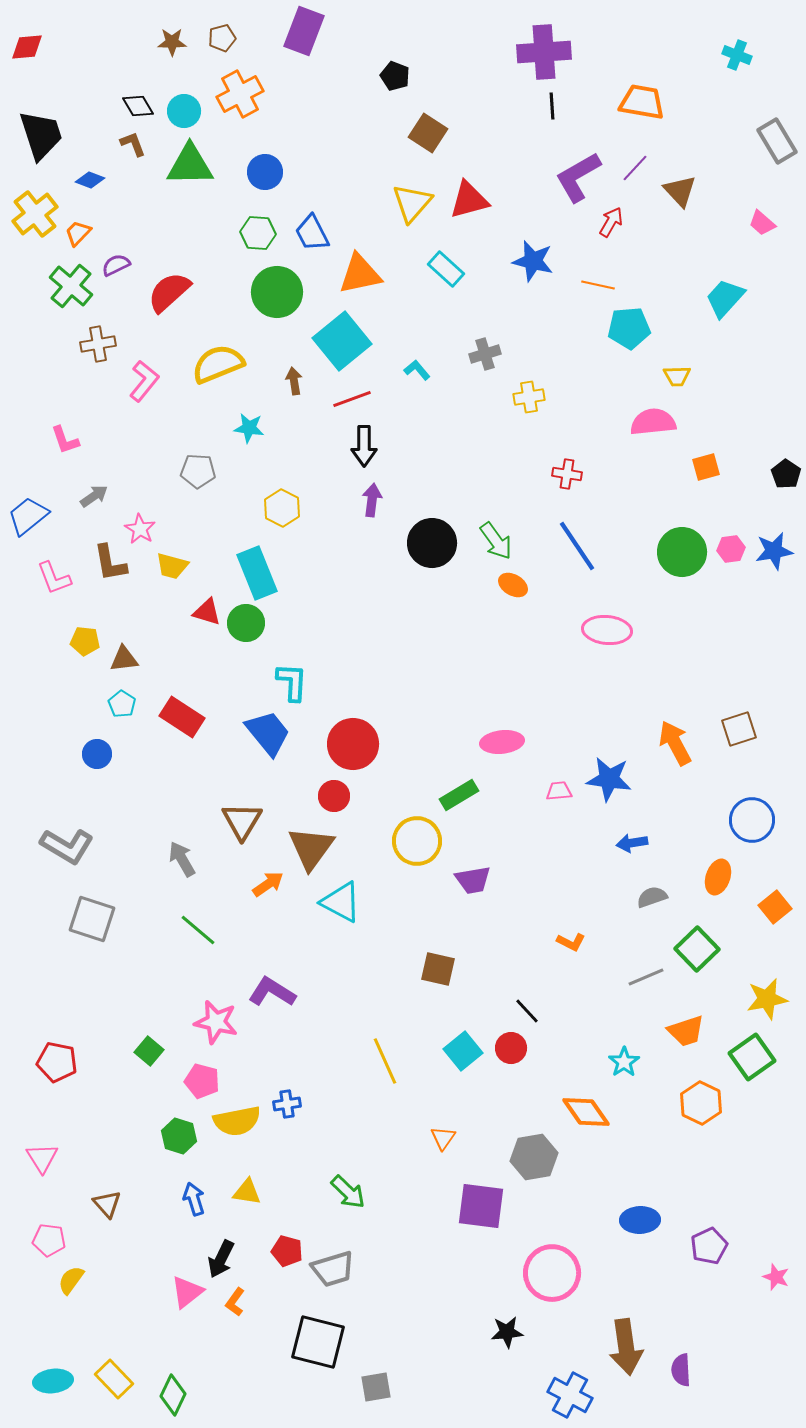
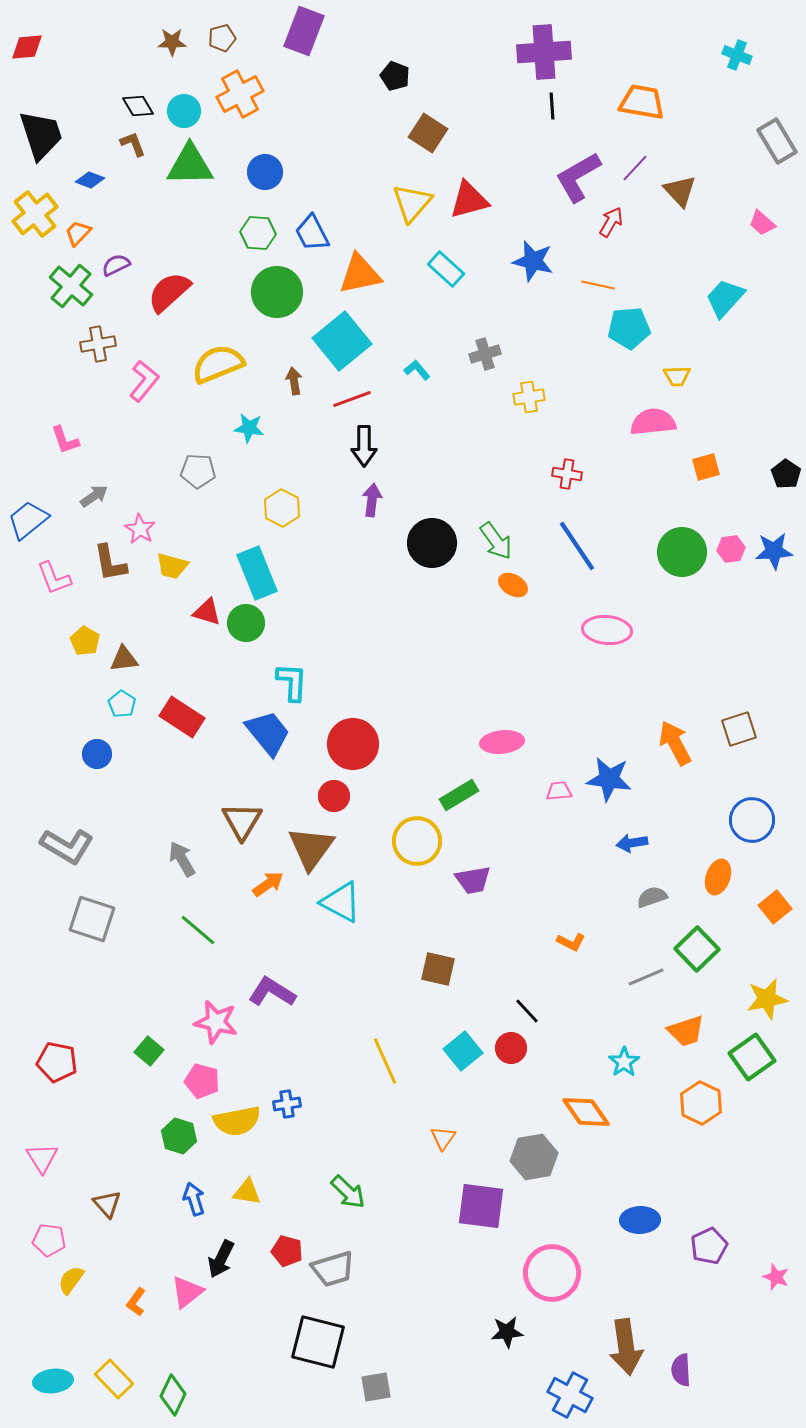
blue trapezoid at (28, 516): moved 4 px down
blue star at (774, 551): rotated 6 degrees clockwise
yellow pentagon at (85, 641): rotated 24 degrees clockwise
orange L-shape at (235, 1302): moved 99 px left
